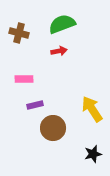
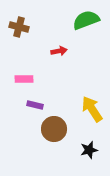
green semicircle: moved 24 px right, 4 px up
brown cross: moved 6 px up
purple rectangle: rotated 28 degrees clockwise
brown circle: moved 1 px right, 1 px down
black star: moved 4 px left, 4 px up
